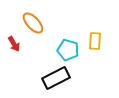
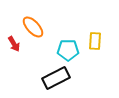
orange ellipse: moved 4 px down
cyan pentagon: rotated 15 degrees counterclockwise
